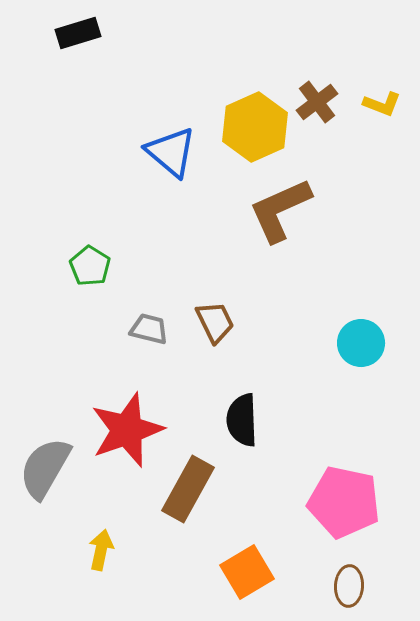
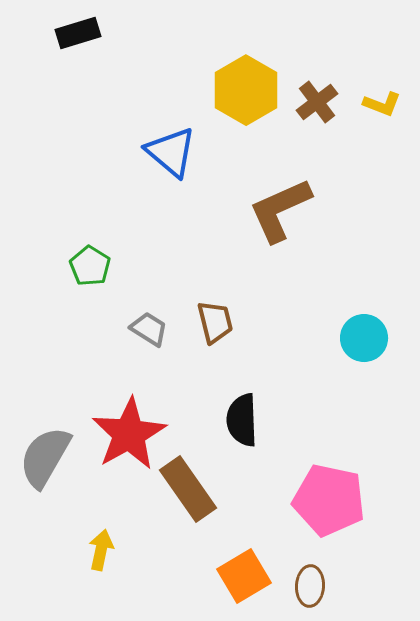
yellow hexagon: moved 9 px left, 37 px up; rotated 6 degrees counterclockwise
brown trapezoid: rotated 12 degrees clockwise
gray trapezoid: rotated 18 degrees clockwise
cyan circle: moved 3 px right, 5 px up
red star: moved 2 px right, 4 px down; rotated 10 degrees counterclockwise
gray semicircle: moved 11 px up
brown rectangle: rotated 64 degrees counterclockwise
pink pentagon: moved 15 px left, 2 px up
orange square: moved 3 px left, 4 px down
brown ellipse: moved 39 px left
